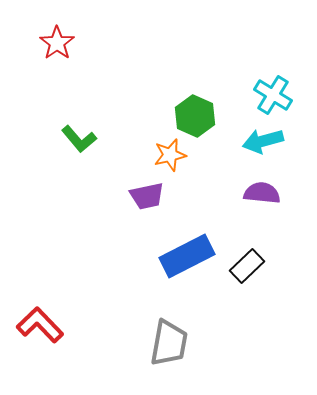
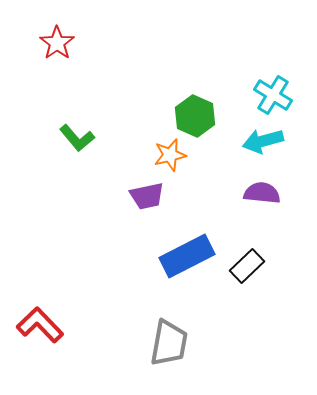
green L-shape: moved 2 px left, 1 px up
